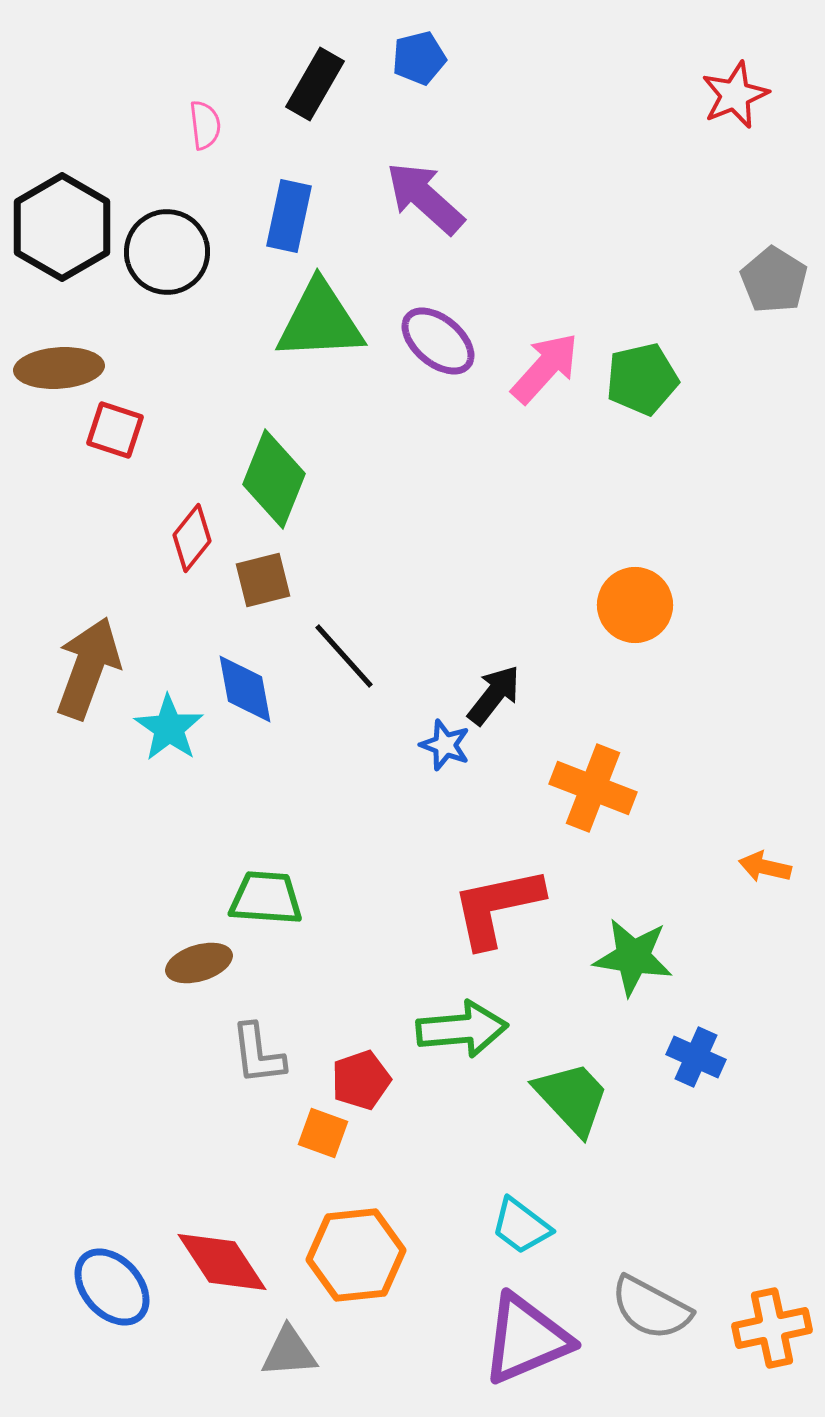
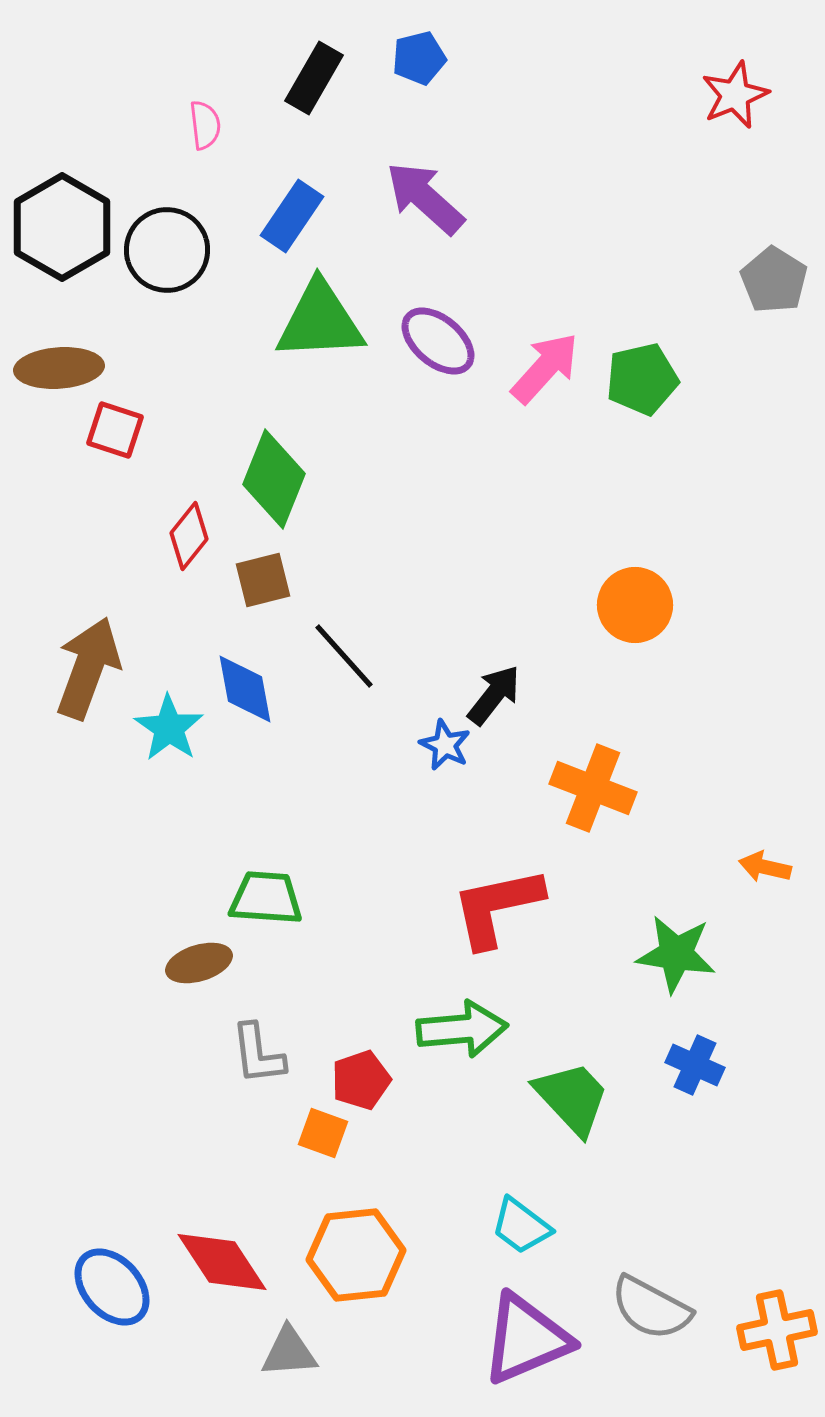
black rectangle at (315, 84): moved 1 px left, 6 px up
blue rectangle at (289, 216): moved 3 px right; rotated 22 degrees clockwise
black circle at (167, 252): moved 2 px up
red diamond at (192, 538): moved 3 px left, 2 px up
blue star at (445, 745): rotated 6 degrees clockwise
green star at (633, 957): moved 43 px right, 3 px up
blue cross at (696, 1057): moved 1 px left, 8 px down
orange cross at (772, 1328): moved 5 px right, 2 px down
